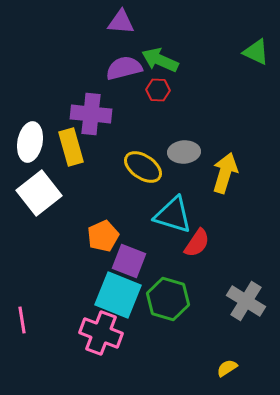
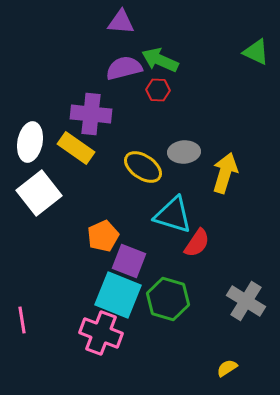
yellow rectangle: moved 5 px right, 1 px down; rotated 39 degrees counterclockwise
